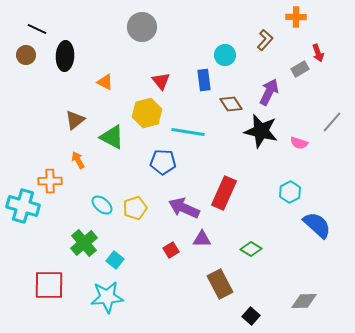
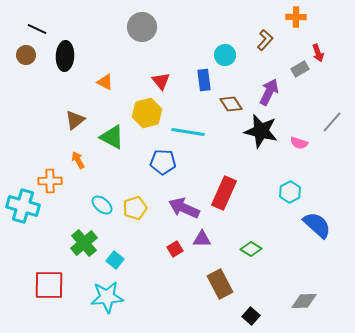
red square at (171, 250): moved 4 px right, 1 px up
